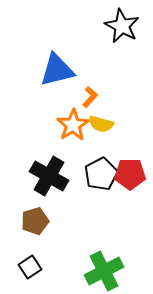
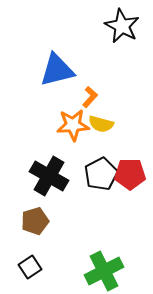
orange star: rotated 28 degrees clockwise
